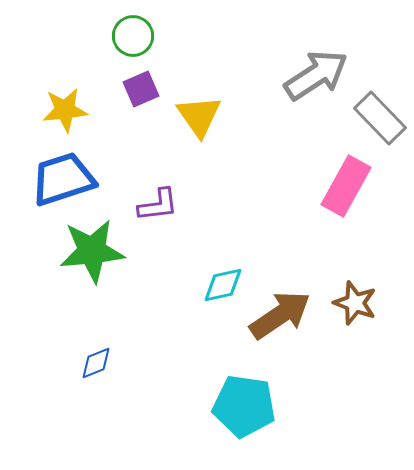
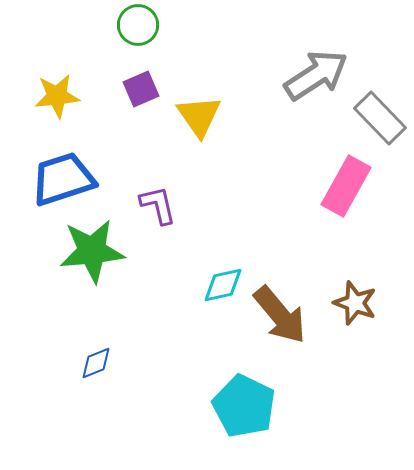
green circle: moved 5 px right, 11 px up
yellow star: moved 8 px left, 14 px up
purple L-shape: rotated 96 degrees counterclockwise
brown arrow: rotated 84 degrees clockwise
cyan pentagon: rotated 18 degrees clockwise
